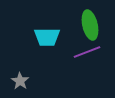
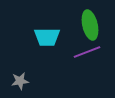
gray star: rotated 30 degrees clockwise
